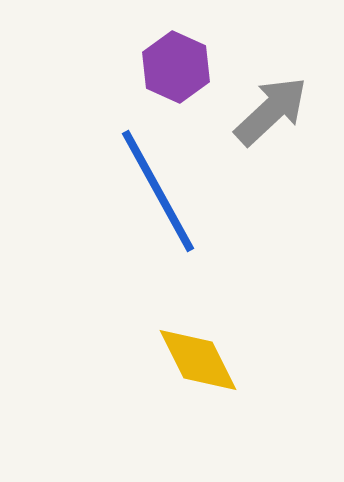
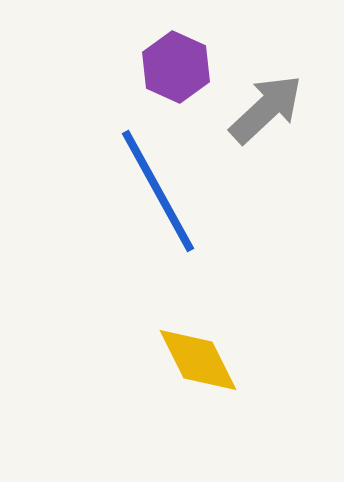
gray arrow: moved 5 px left, 2 px up
